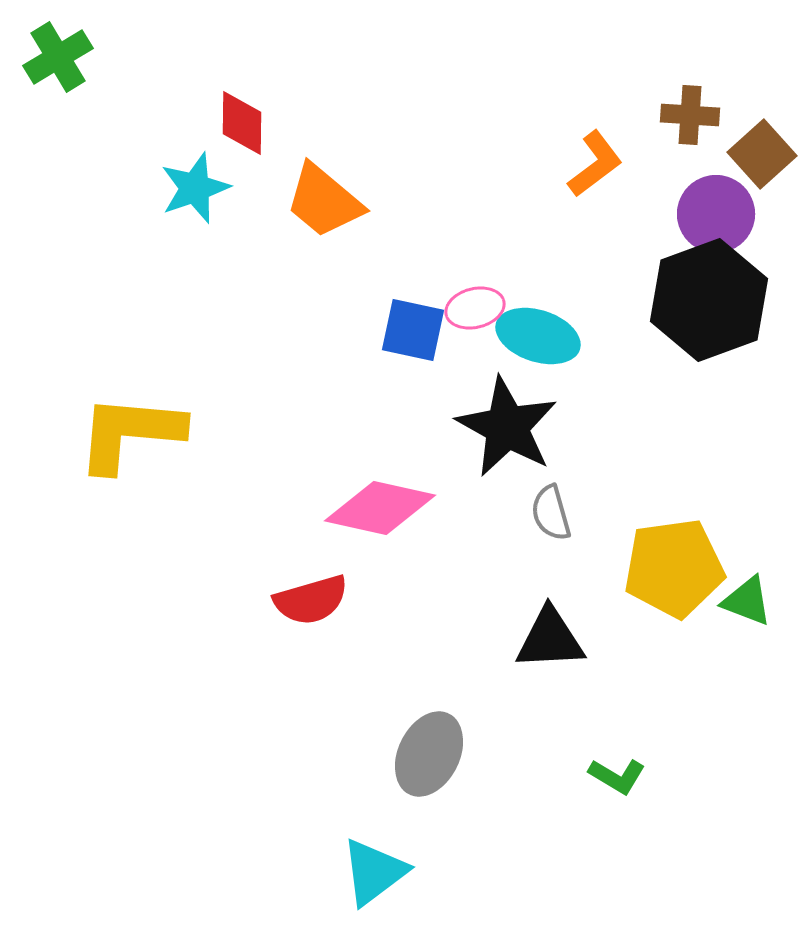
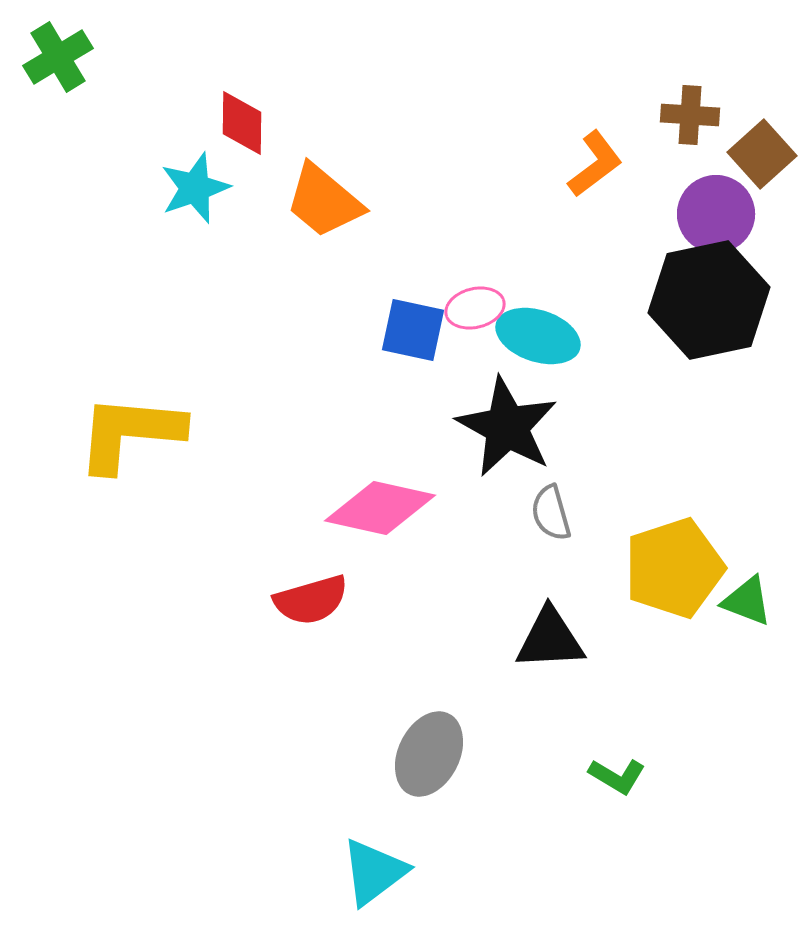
black hexagon: rotated 8 degrees clockwise
yellow pentagon: rotated 10 degrees counterclockwise
